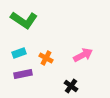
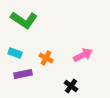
cyan rectangle: moved 4 px left; rotated 40 degrees clockwise
